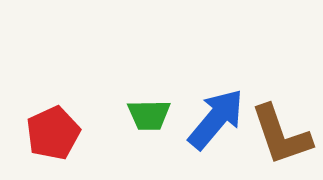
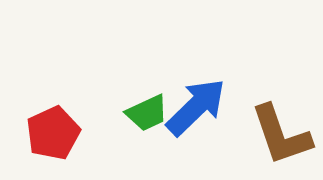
green trapezoid: moved 2 px left, 2 px up; rotated 24 degrees counterclockwise
blue arrow: moved 20 px left, 12 px up; rotated 6 degrees clockwise
